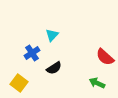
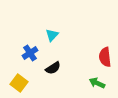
blue cross: moved 2 px left
red semicircle: rotated 42 degrees clockwise
black semicircle: moved 1 px left
